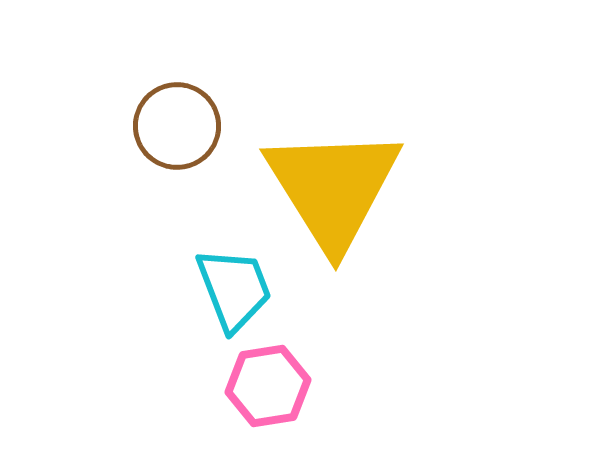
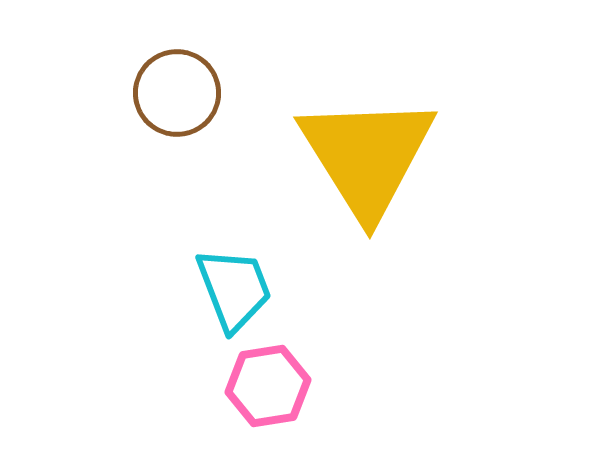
brown circle: moved 33 px up
yellow triangle: moved 34 px right, 32 px up
